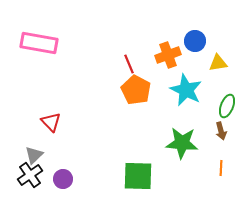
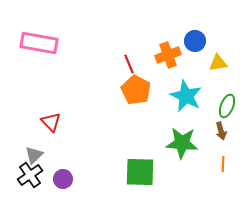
cyan star: moved 6 px down
orange line: moved 2 px right, 4 px up
green square: moved 2 px right, 4 px up
